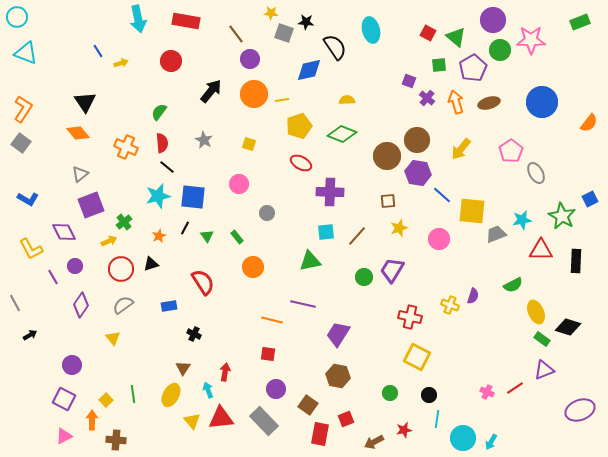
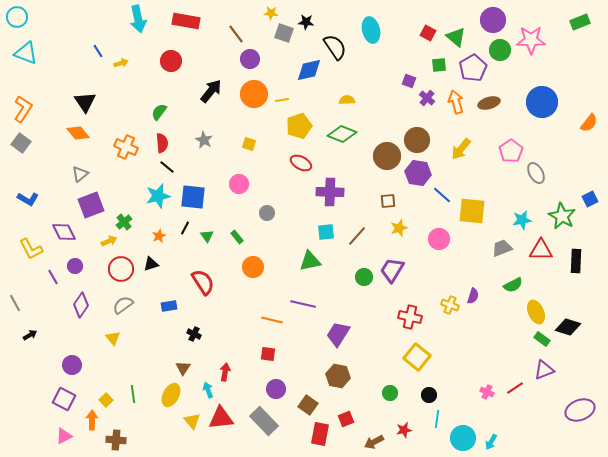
gray trapezoid at (496, 234): moved 6 px right, 14 px down
yellow square at (417, 357): rotated 12 degrees clockwise
